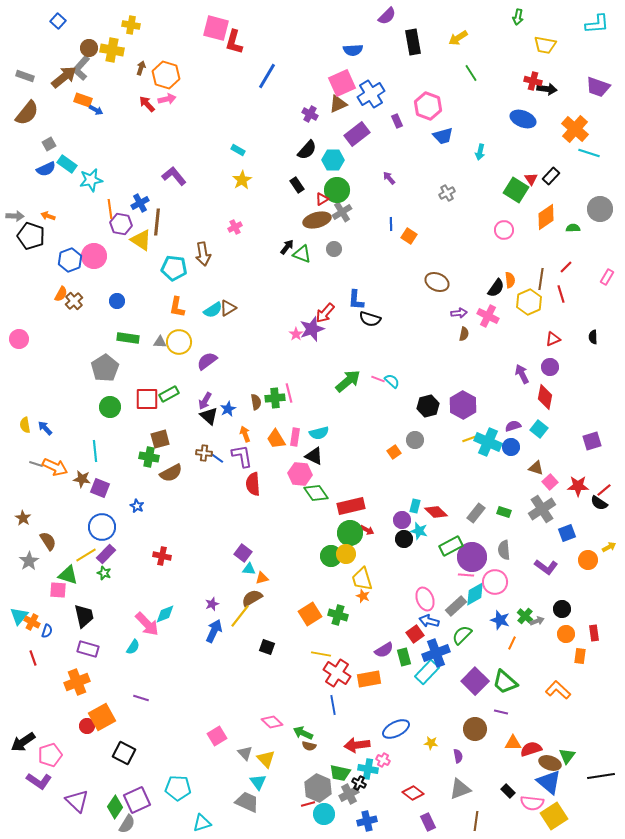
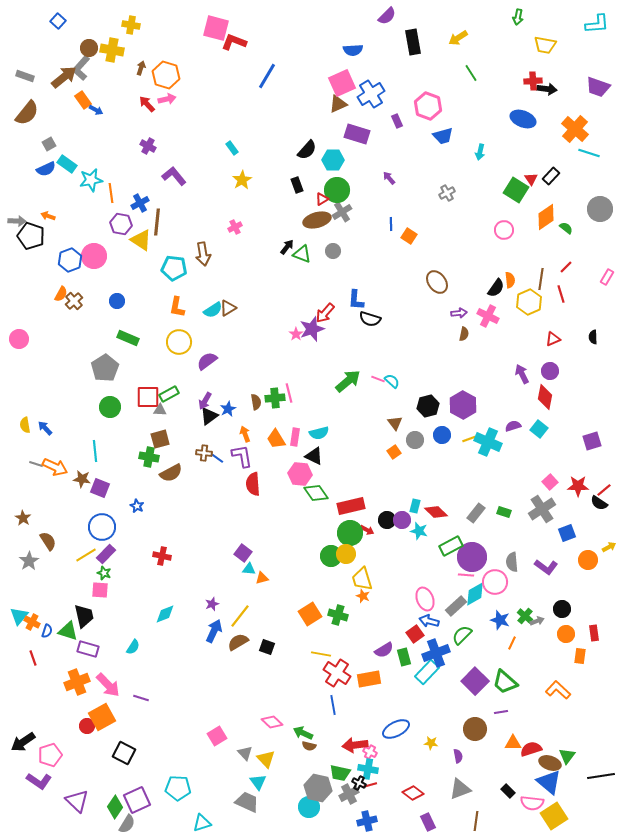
red L-shape at (234, 42): rotated 95 degrees clockwise
red cross at (533, 81): rotated 18 degrees counterclockwise
orange rectangle at (83, 100): rotated 36 degrees clockwise
purple cross at (310, 114): moved 162 px left, 32 px down
purple rectangle at (357, 134): rotated 55 degrees clockwise
cyan rectangle at (238, 150): moved 6 px left, 2 px up; rotated 24 degrees clockwise
black rectangle at (297, 185): rotated 14 degrees clockwise
orange line at (110, 209): moved 1 px right, 16 px up
gray arrow at (15, 216): moved 2 px right, 5 px down
green semicircle at (573, 228): moved 7 px left; rotated 40 degrees clockwise
gray circle at (334, 249): moved 1 px left, 2 px down
brown ellipse at (437, 282): rotated 30 degrees clockwise
green rectangle at (128, 338): rotated 15 degrees clockwise
gray triangle at (160, 342): moved 68 px down
purple circle at (550, 367): moved 4 px down
red square at (147, 399): moved 1 px right, 2 px up
black triangle at (209, 416): rotated 42 degrees clockwise
blue circle at (511, 447): moved 69 px left, 12 px up
brown triangle at (536, 468): moved 141 px left, 45 px up; rotated 35 degrees clockwise
black circle at (404, 539): moved 17 px left, 19 px up
gray semicircle at (504, 550): moved 8 px right, 12 px down
green triangle at (68, 575): moved 56 px down
pink square at (58, 590): moved 42 px right
brown semicircle at (252, 598): moved 14 px left, 44 px down
pink arrow at (147, 624): moved 39 px left, 61 px down
purple line at (501, 712): rotated 24 degrees counterclockwise
red arrow at (357, 745): moved 2 px left
pink cross at (383, 760): moved 13 px left, 8 px up
gray hexagon at (318, 788): rotated 12 degrees counterclockwise
red line at (308, 804): moved 62 px right, 19 px up
cyan circle at (324, 814): moved 15 px left, 7 px up
